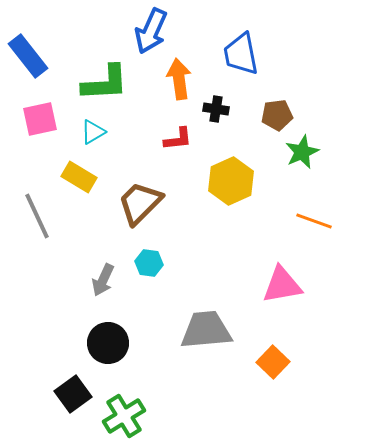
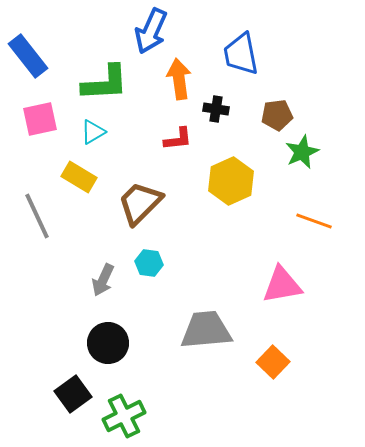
green cross: rotated 6 degrees clockwise
